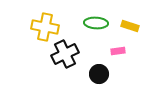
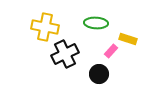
yellow rectangle: moved 2 px left, 13 px down
pink rectangle: moved 7 px left; rotated 40 degrees counterclockwise
